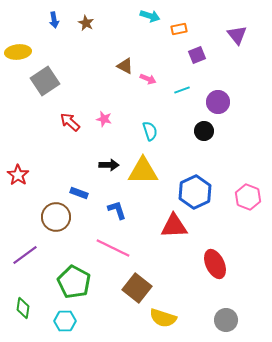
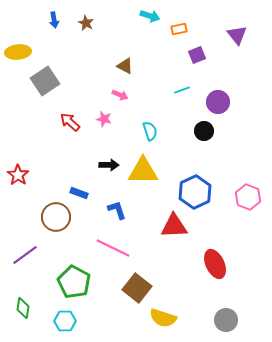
pink arrow: moved 28 px left, 16 px down
